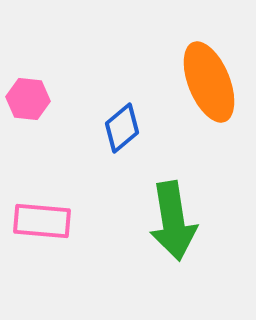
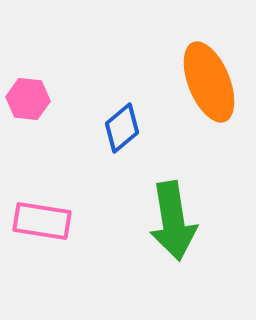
pink rectangle: rotated 4 degrees clockwise
